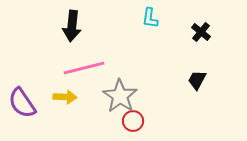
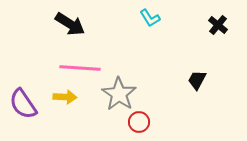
cyan L-shape: rotated 40 degrees counterclockwise
black arrow: moved 2 px left, 2 px up; rotated 64 degrees counterclockwise
black cross: moved 17 px right, 7 px up
pink line: moved 4 px left; rotated 18 degrees clockwise
gray star: moved 1 px left, 2 px up
purple semicircle: moved 1 px right, 1 px down
red circle: moved 6 px right, 1 px down
